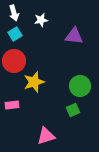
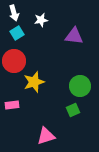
cyan square: moved 2 px right, 1 px up
